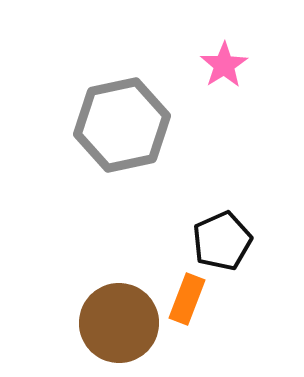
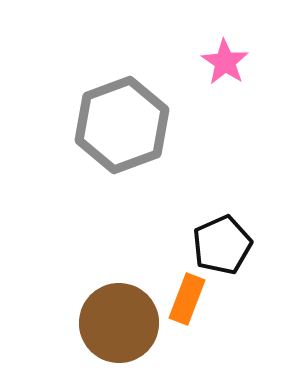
pink star: moved 1 px right, 3 px up; rotated 6 degrees counterclockwise
gray hexagon: rotated 8 degrees counterclockwise
black pentagon: moved 4 px down
